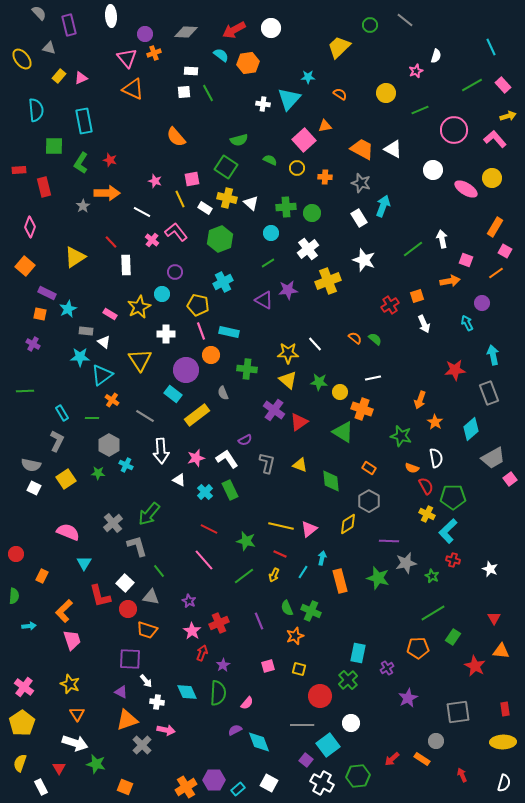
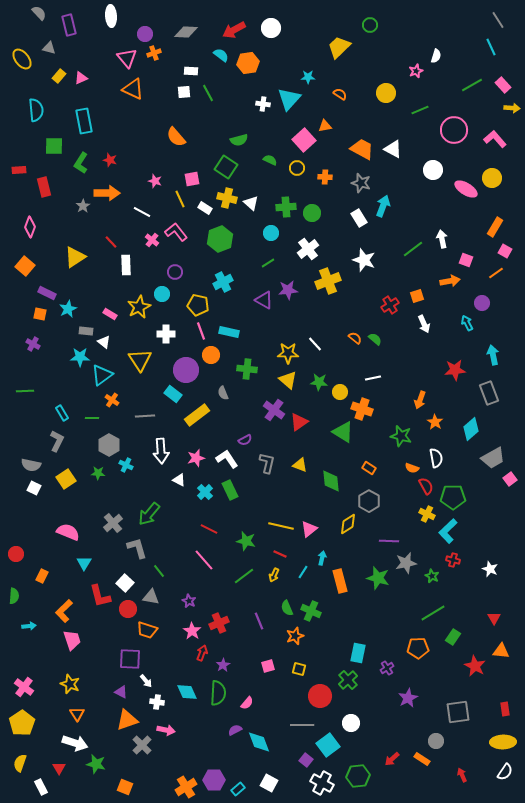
gray line at (405, 20): moved 93 px right; rotated 18 degrees clockwise
yellow arrow at (508, 116): moved 4 px right, 8 px up; rotated 21 degrees clockwise
gray line at (145, 416): rotated 36 degrees counterclockwise
gray L-shape at (137, 546): moved 2 px down
white semicircle at (504, 783): moved 1 px right, 11 px up; rotated 18 degrees clockwise
